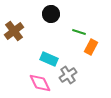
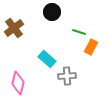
black circle: moved 1 px right, 2 px up
brown cross: moved 3 px up
cyan rectangle: moved 2 px left; rotated 18 degrees clockwise
gray cross: moved 1 px left, 1 px down; rotated 30 degrees clockwise
pink diamond: moved 22 px left; rotated 40 degrees clockwise
